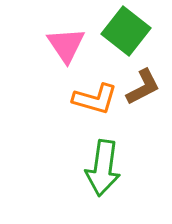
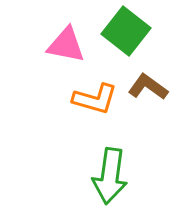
pink triangle: rotated 45 degrees counterclockwise
brown L-shape: moved 5 px right; rotated 117 degrees counterclockwise
green arrow: moved 7 px right, 8 px down
